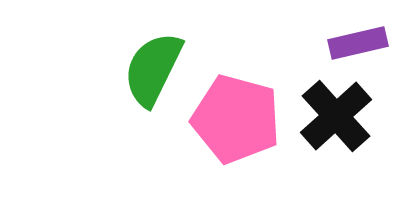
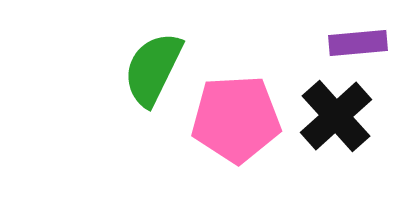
purple rectangle: rotated 8 degrees clockwise
pink pentagon: rotated 18 degrees counterclockwise
